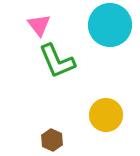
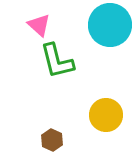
pink triangle: rotated 10 degrees counterclockwise
green L-shape: rotated 9 degrees clockwise
